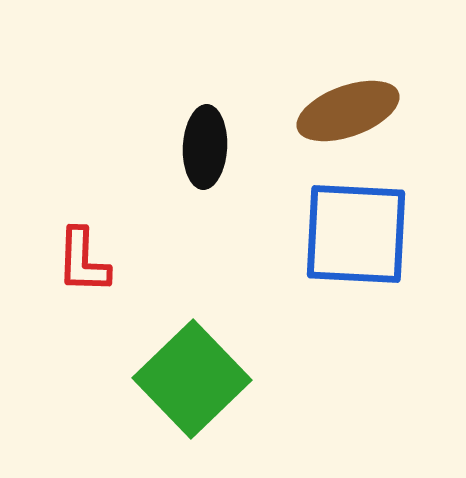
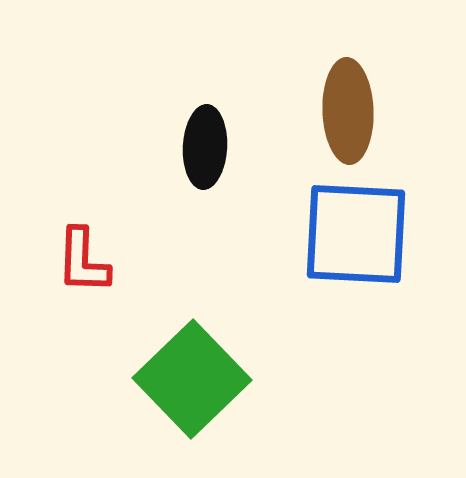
brown ellipse: rotated 72 degrees counterclockwise
